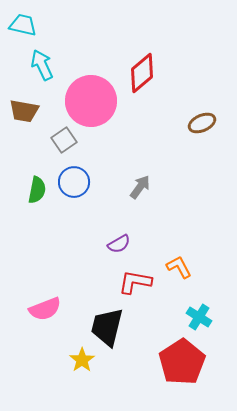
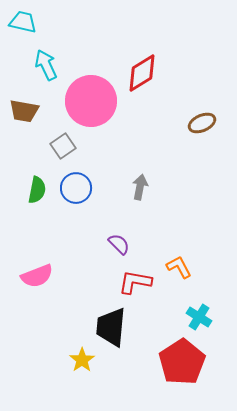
cyan trapezoid: moved 3 px up
cyan arrow: moved 4 px right
red diamond: rotated 9 degrees clockwise
gray square: moved 1 px left, 6 px down
blue circle: moved 2 px right, 6 px down
gray arrow: rotated 25 degrees counterclockwise
purple semicircle: rotated 105 degrees counterclockwise
pink semicircle: moved 8 px left, 33 px up
black trapezoid: moved 4 px right; rotated 9 degrees counterclockwise
